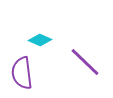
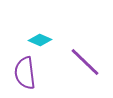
purple semicircle: moved 3 px right
